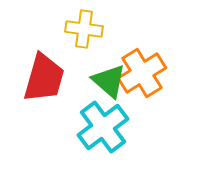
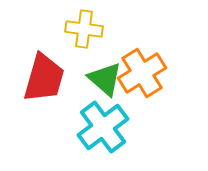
green triangle: moved 4 px left, 2 px up
